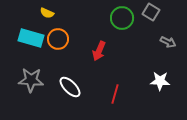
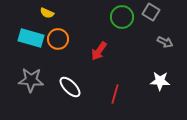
green circle: moved 1 px up
gray arrow: moved 3 px left
red arrow: rotated 12 degrees clockwise
